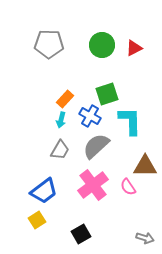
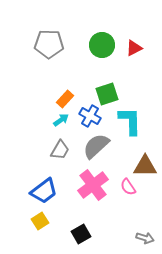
cyan arrow: rotated 140 degrees counterclockwise
yellow square: moved 3 px right, 1 px down
